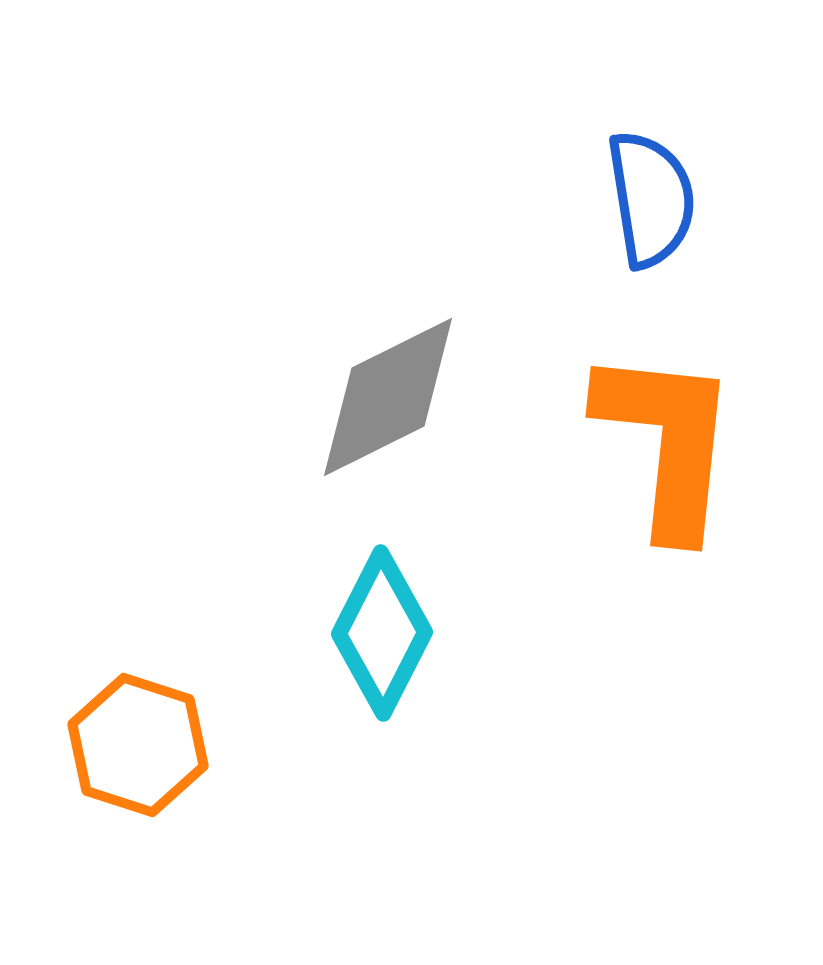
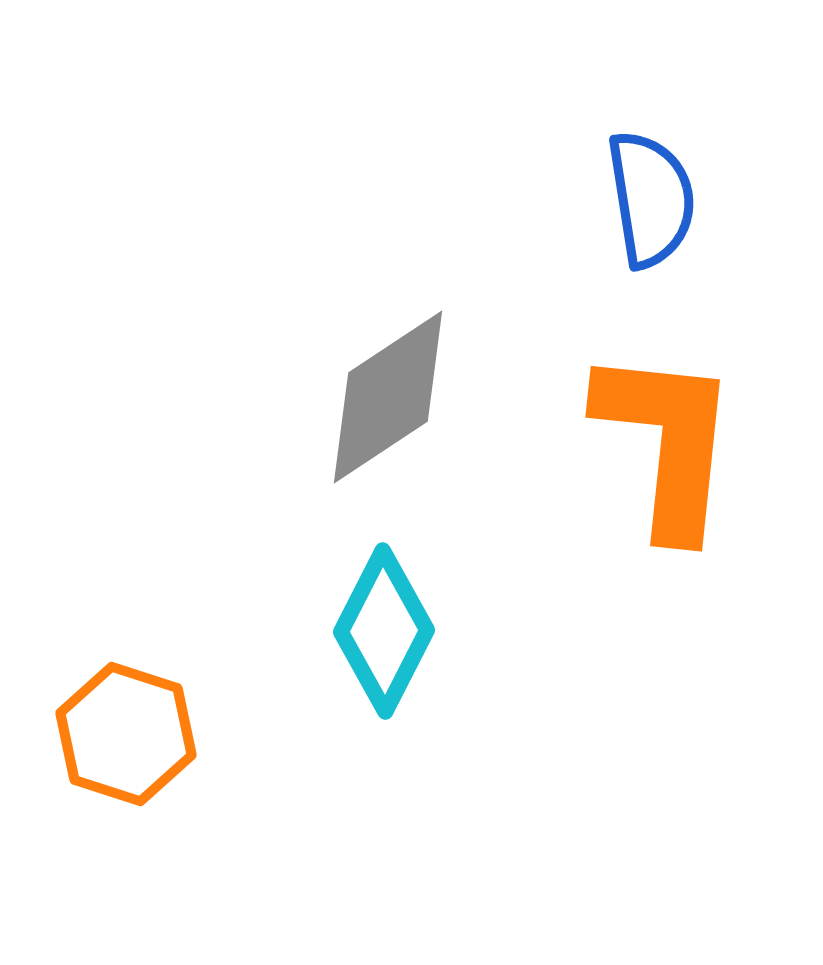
gray diamond: rotated 7 degrees counterclockwise
cyan diamond: moved 2 px right, 2 px up
orange hexagon: moved 12 px left, 11 px up
